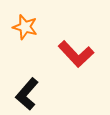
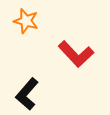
orange star: moved 1 px right, 6 px up
